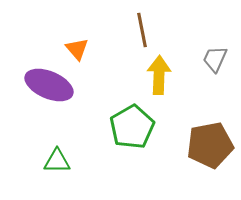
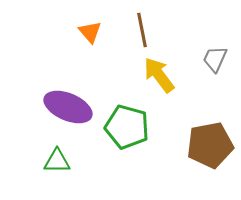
orange triangle: moved 13 px right, 17 px up
yellow arrow: rotated 39 degrees counterclockwise
purple ellipse: moved 19 px right, 22 px down
green pentagon: moved 5 px left; rotated 27 degrees counterclockwise
